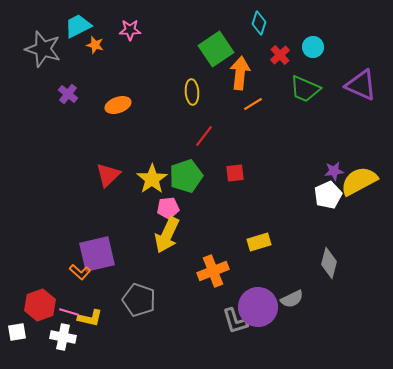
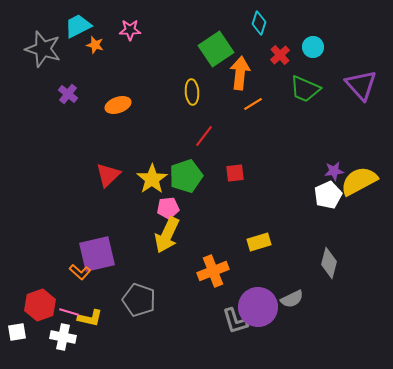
purple triangle: rotated 24 degrees clockwise
